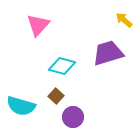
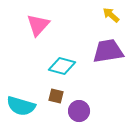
yellow arrow: moved 13 px left, 5 px up
purple trapezoid: moved 2 px up; rotated 8 degrees clockwise
brown square: rotated 28 degrees counterclockwise
purple circle: moved 6 px right, 6 px up
